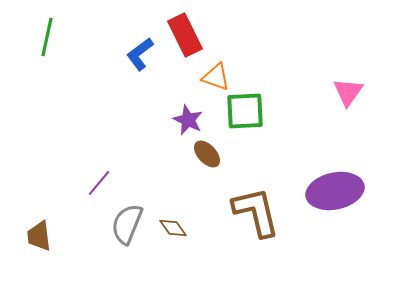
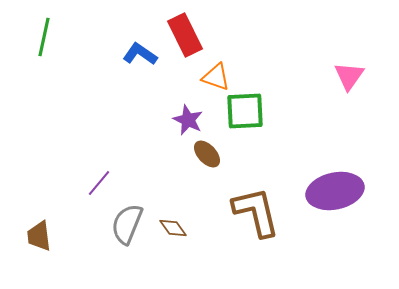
green line: moved 3 px left
blue L-shape: rotated 72 degrees clockwise
pink triangle: moved 1 px right, 16 px up
